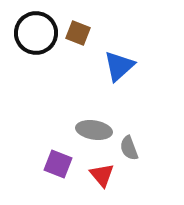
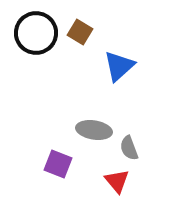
brown square: moved 2 px right, 1 px up; rotated 10 degrees clockwise
red triangle: moved 15 px right, 6 px down
